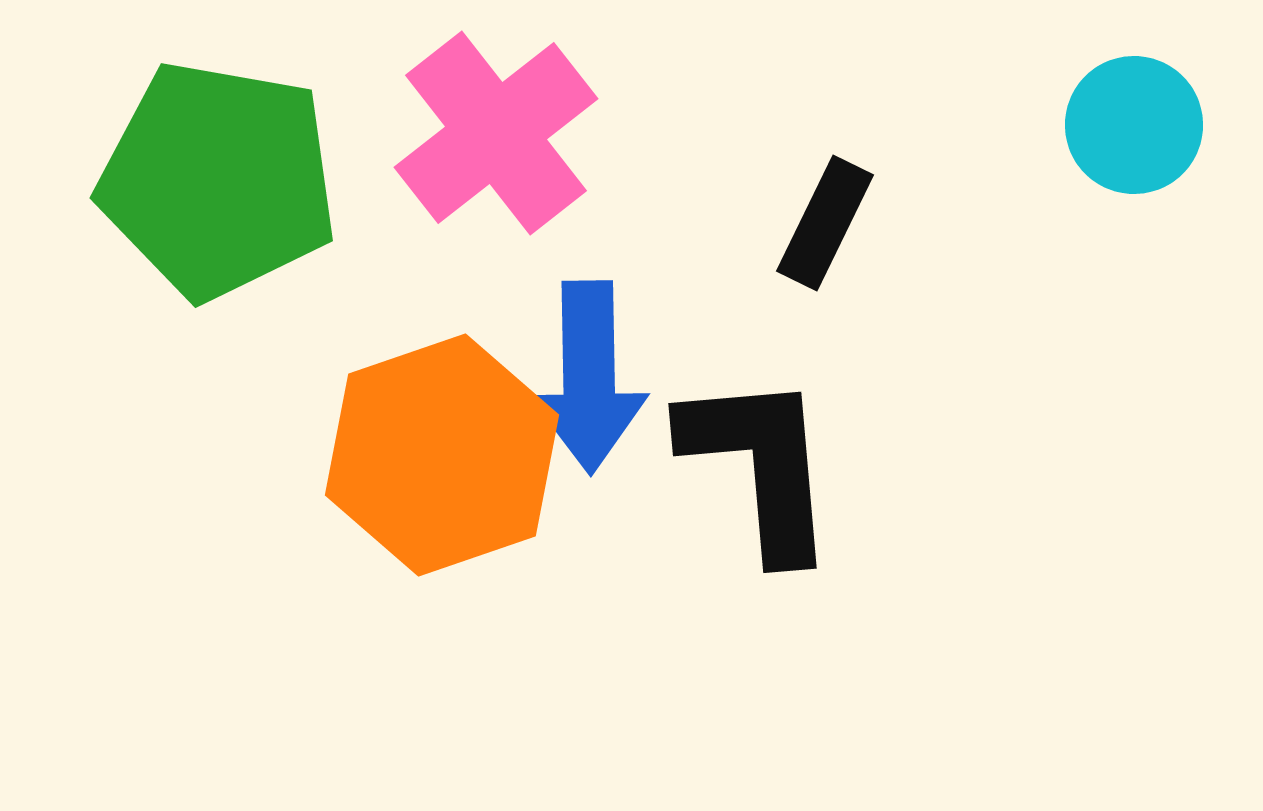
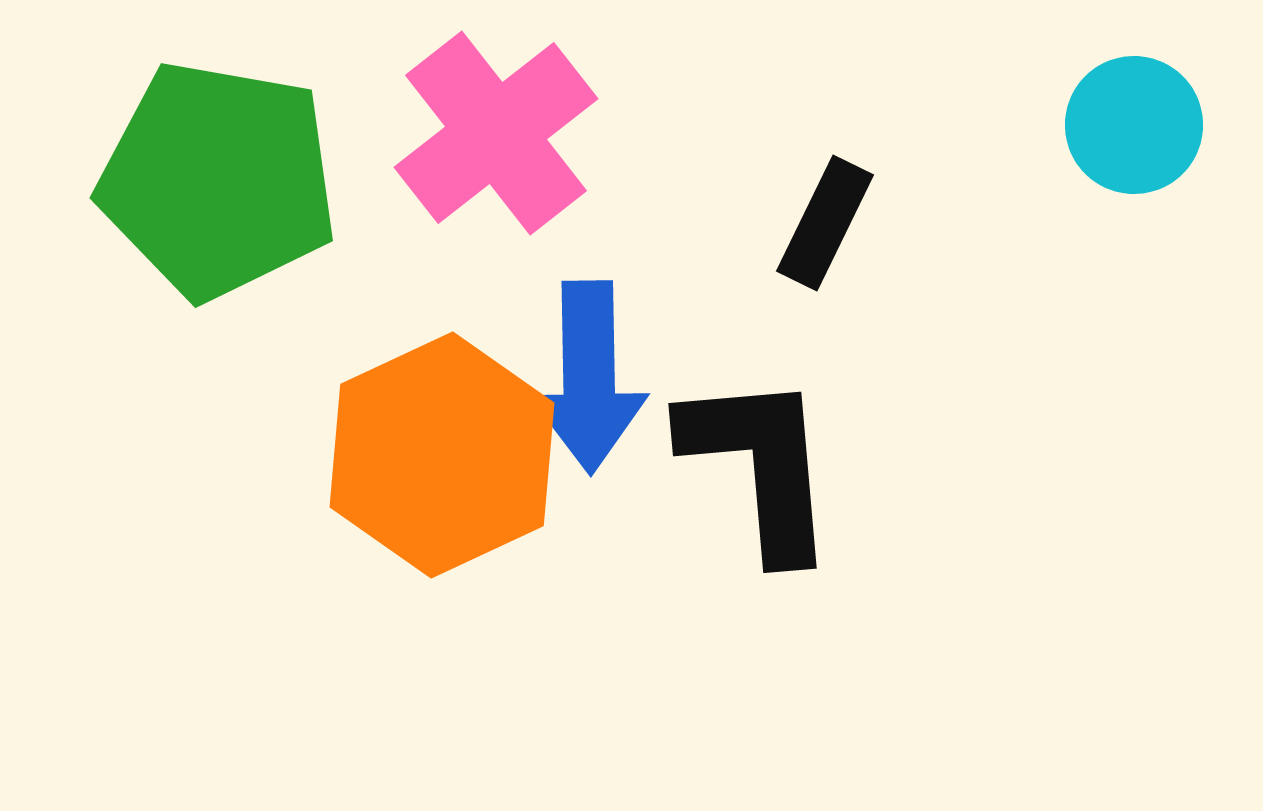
orange hexagon: rotated 6 degrees counterclockwise
